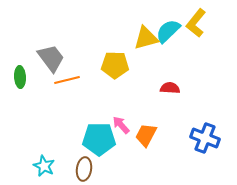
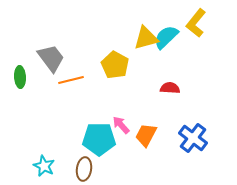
cyan semicircle: moved 2 px left, 6 px down
yellow pentagon: rotated 28 degrees clockwise
orange line: moved 4 px right
blue cross: moved 12 px left; rotated 16 degrees clockwise
